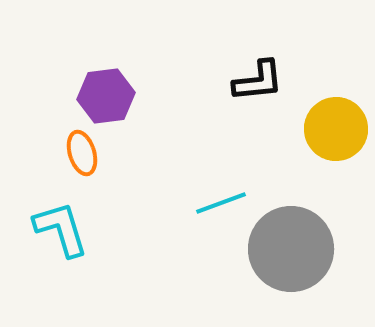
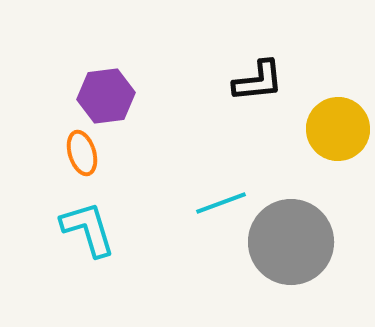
yellow circle: moved 2 px right
cyan L-shape: moved 27 px right
gray circle: moved 7 px up
